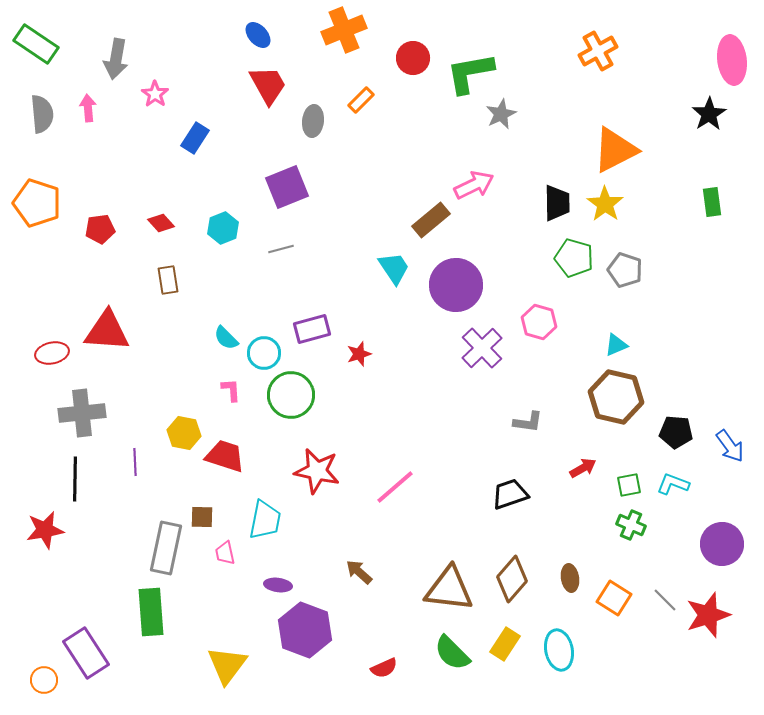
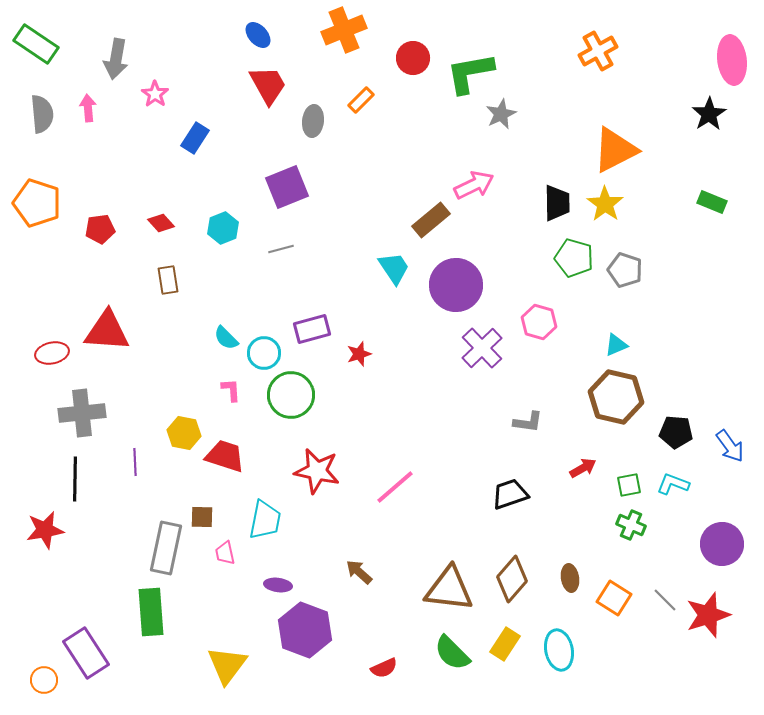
green rectangle at (712, 202): rotated 60 degrees counterclockwise
